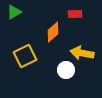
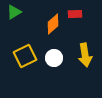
orange diamond: moved 8 px up
yellow arrow: moved 3 px right, 2 px down; rotated 110 degrees counterclockwise
white circle: moved 12 px left, 12 px up
